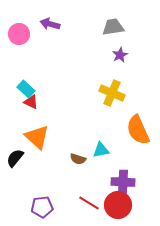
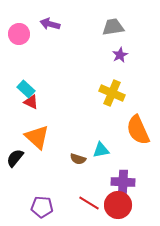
purple pentagon: rotated 10 degrees clockwise
